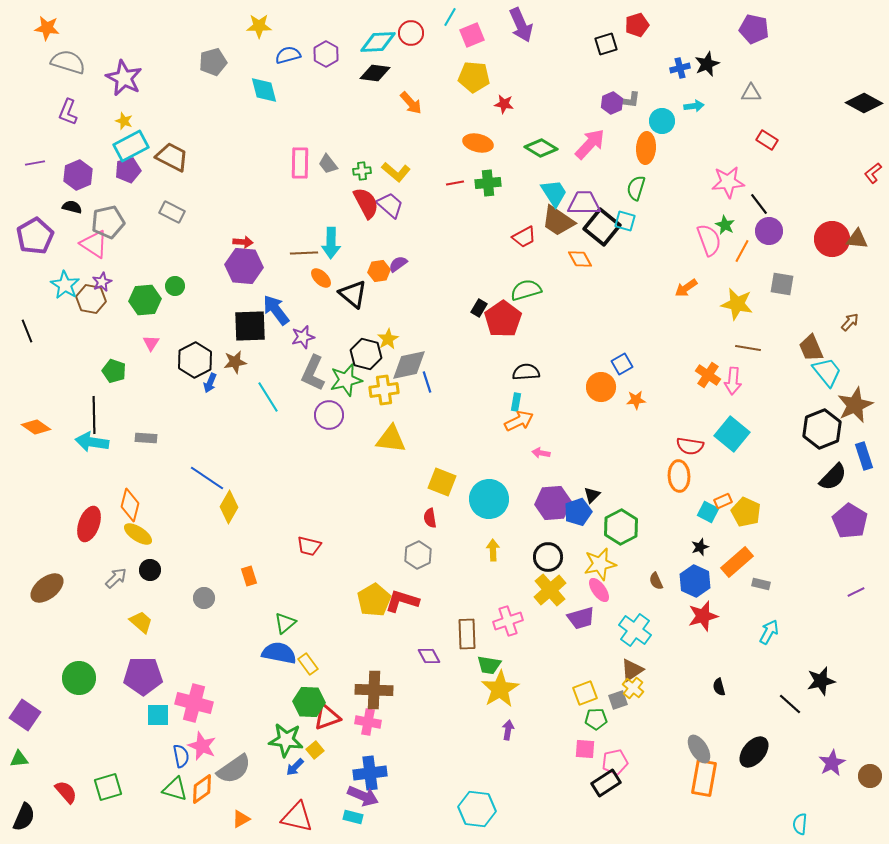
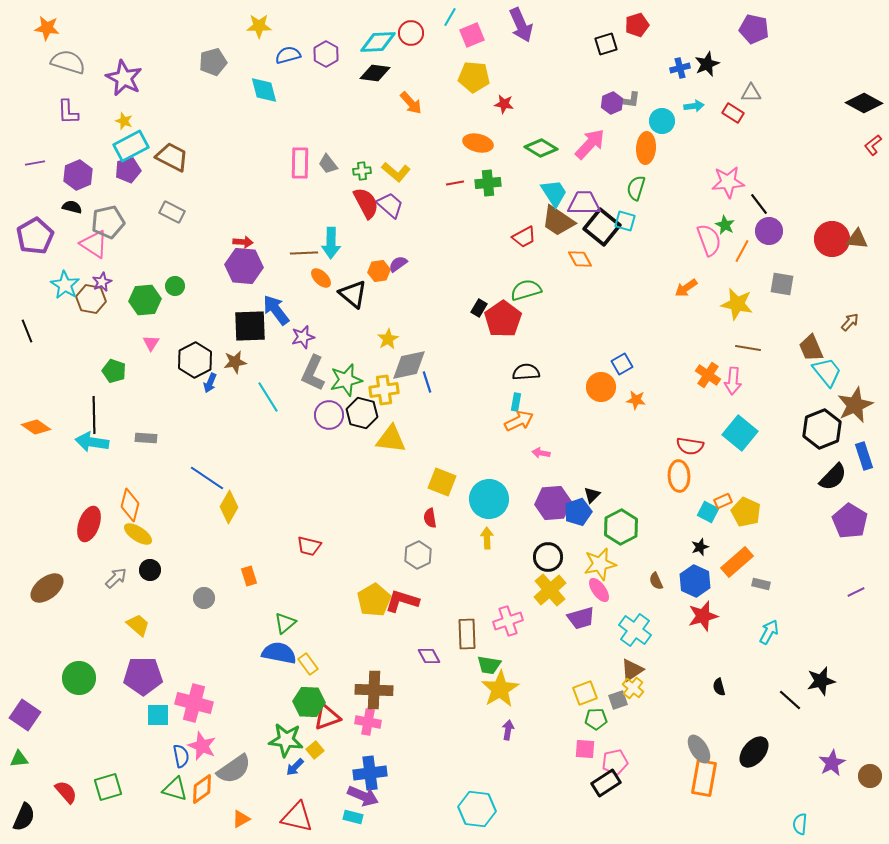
purple L-shape at (68, 112): rotated 24 degrees counterclockwise
red rectangle at (767, 140): moved 34 px left, 27 px up
red L-shape at (873, 173): moved 28 px up
black hexagon at (366, 354): moved 4 px left, 59 px down
orange star at (636, 400): rotated 12 degrees clockwise
cyan square at (732, 434): moved 8 px right, 1 px up
yellow arrow at (493, 550): moved 6 px left, 12 px up
yellow trapezoid at (141, 622): moved 3 px left, 3 px down
black line at (790, 704): moved 4 px up
